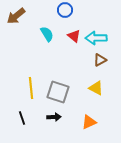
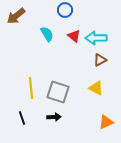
orange triangle: moved 17 px right
